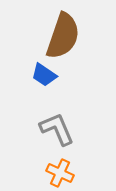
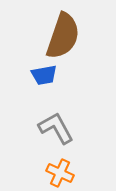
blue trapezoid: rotated 44 degrees counterclockwise
gray L-shape: moved 1 px left, 1 px up; rotated 6 degrees counterclockwise
